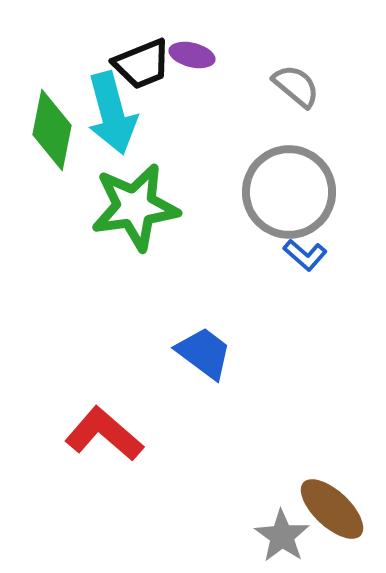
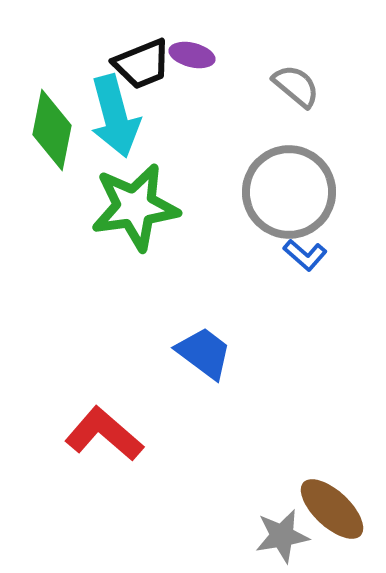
cyan arrow: moved 3 px right, 3 px down
gray star: rotated 28 degrees clockwise
